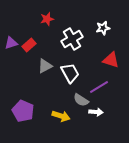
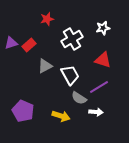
red triangle: moved 8 px left
white trapezoid: moved 2 px down
gray semicircle: moved 2 px left, 2 px up
